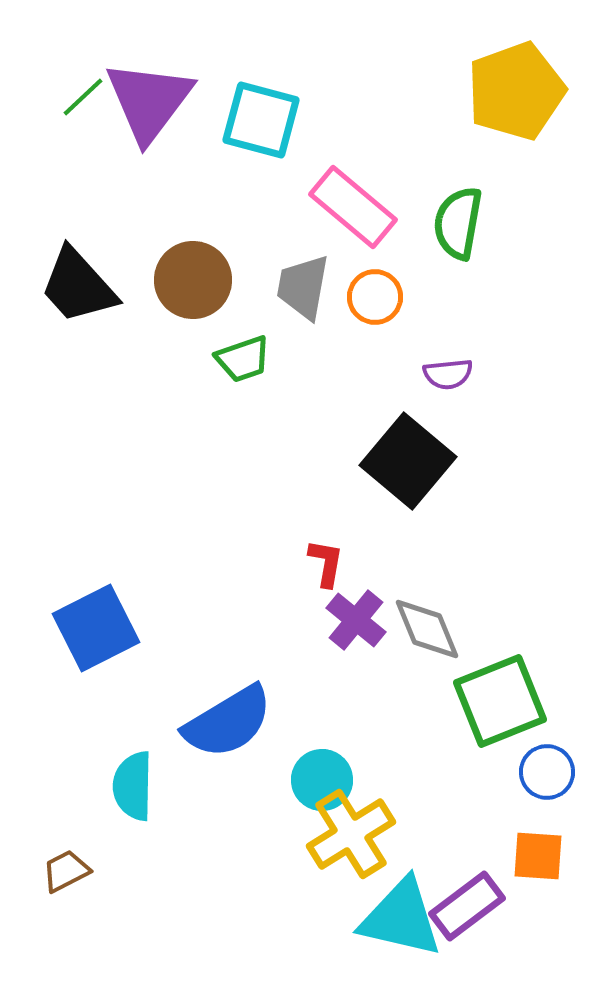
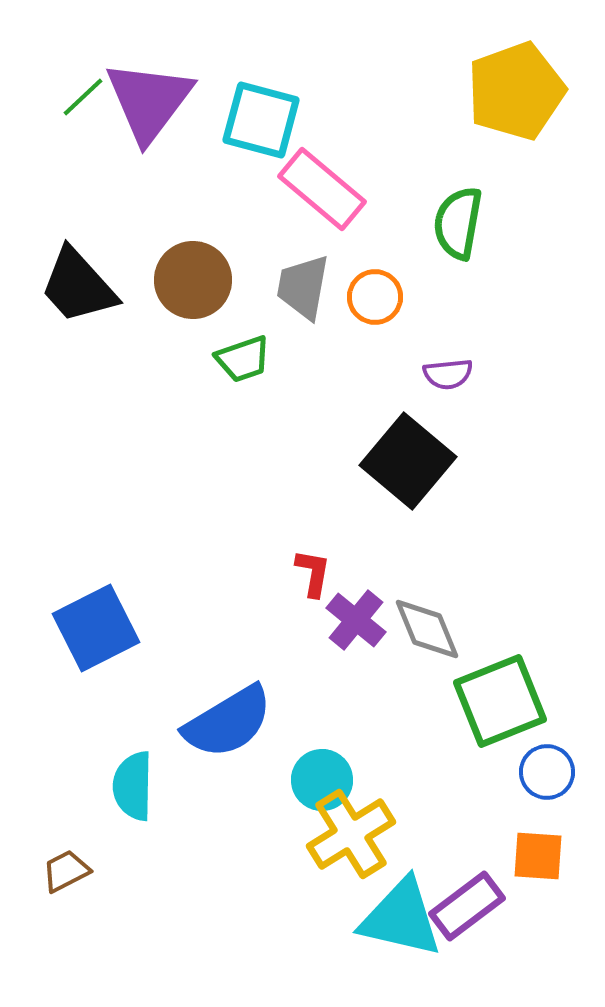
pink rectangle: moved 31 px left, 18 px up
red L-shape: moved 13 px left, 10 px down
